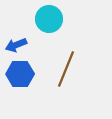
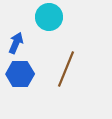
cyan circle: moved 2 px up
blue arrow: moved 2 px up; rotated 135 degrees clockwise
